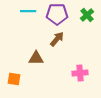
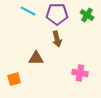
cyan line: rotated 28 degrees clockwise
green cross: rotated 16 degrees counterclockwise
brown arrow: rotated 126 degrees clockwise
pink cross: rotated 14 degrees clockwise
orange square: rotated 24 degrees counterclockwise
